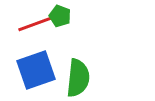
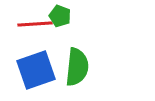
red line: rotated 16 degrees clockwise
green semicircle: moved 1 px left, 11 px up
